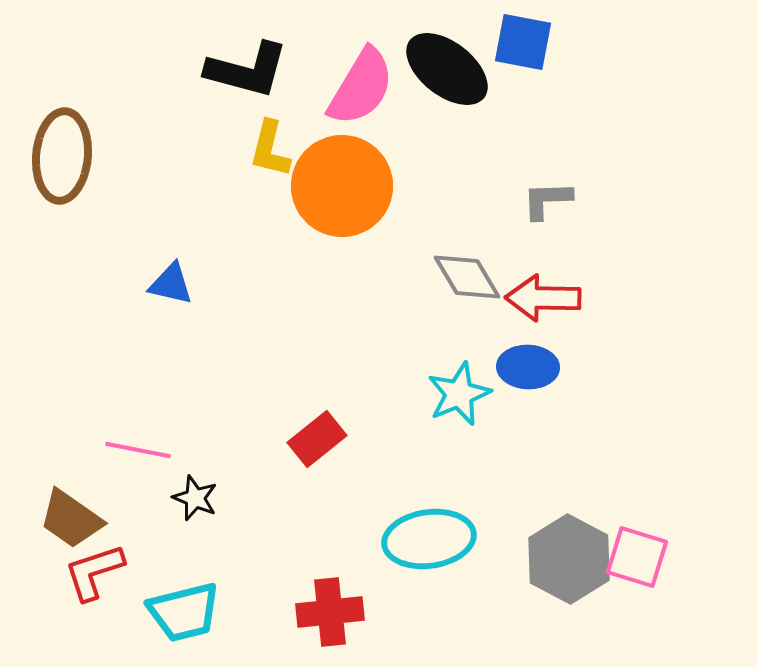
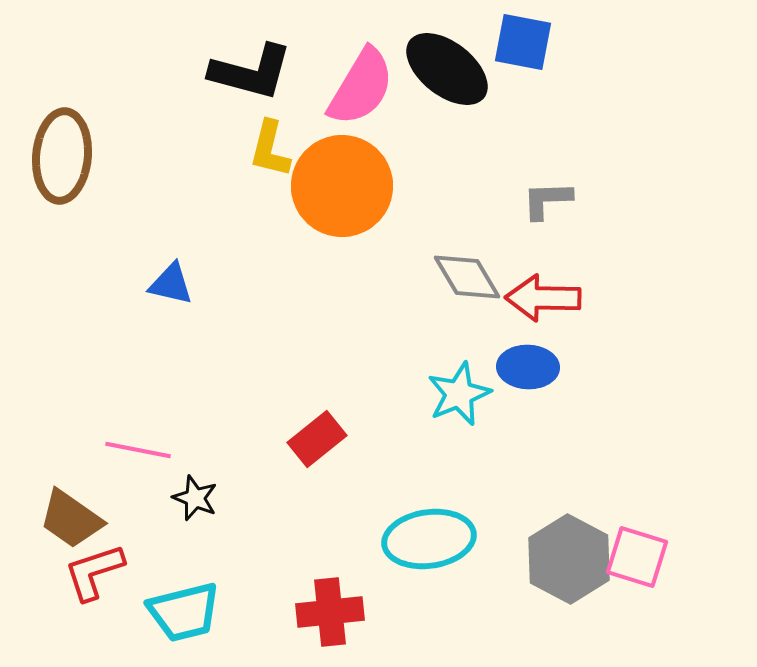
black L-shape: moved 4 px right, 2 px down
